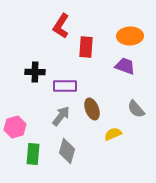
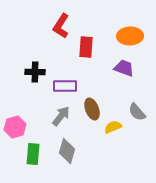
purple trapezoid: moved 1 px left, 2 px down
gray semicircle: moved 1 px right, 3 px down
yellow semicircle: moved 7 px up
